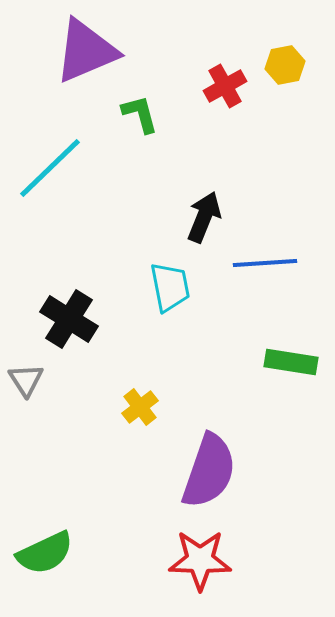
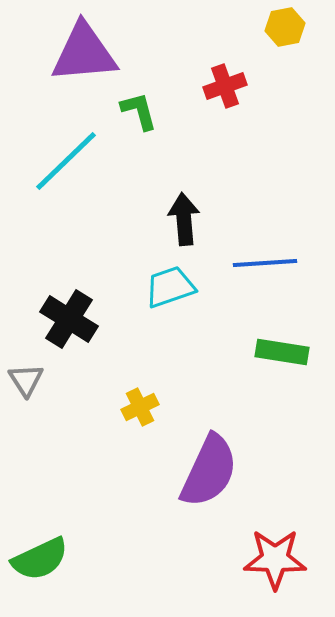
purple triangle: moved 2 px left, 2 px down; rotated 18 degrees clockwise
yellow hexagon: moved 38 px up
red cross: rotated 9 degrees clockwise
green L-shape: moved 1 px left, 3 px up
cyan line: moved 16 px right, 7 px up
black arrow: moved 20 px left, 2 px down; rotated 27 degrees counterclockwise
cyan trapezoid: rotated 98 degrees counterclockwise
green rectangle: moved 9 px left, 10 px up
yellow cross: rotated 12 degrees clockwise
purple semicircle: rotated 6 degrees clockwise
green semicircle: moved 5 px left, 6 px down
red star: moved 75 px right, 1 px up
